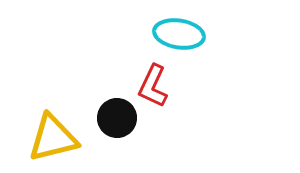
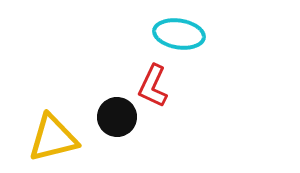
black circle: moved 1 px up
